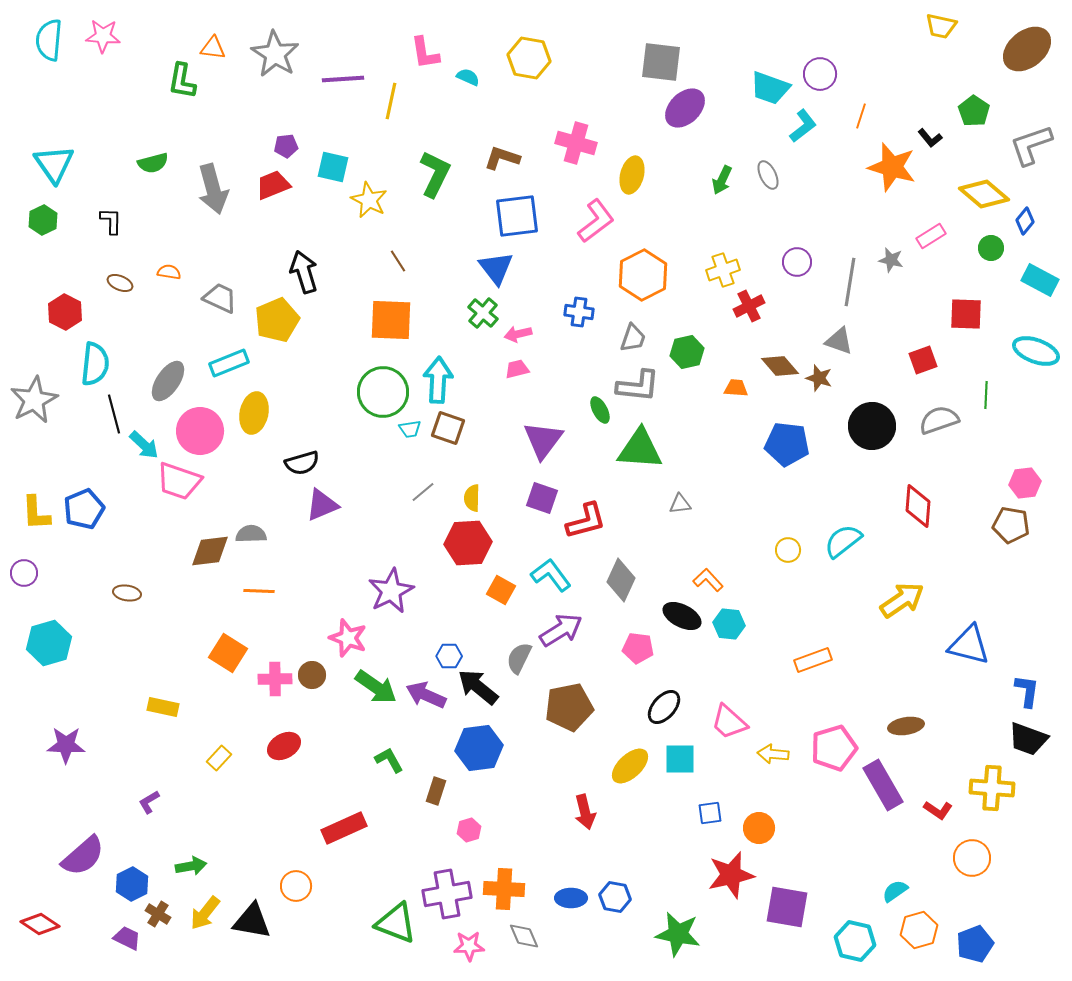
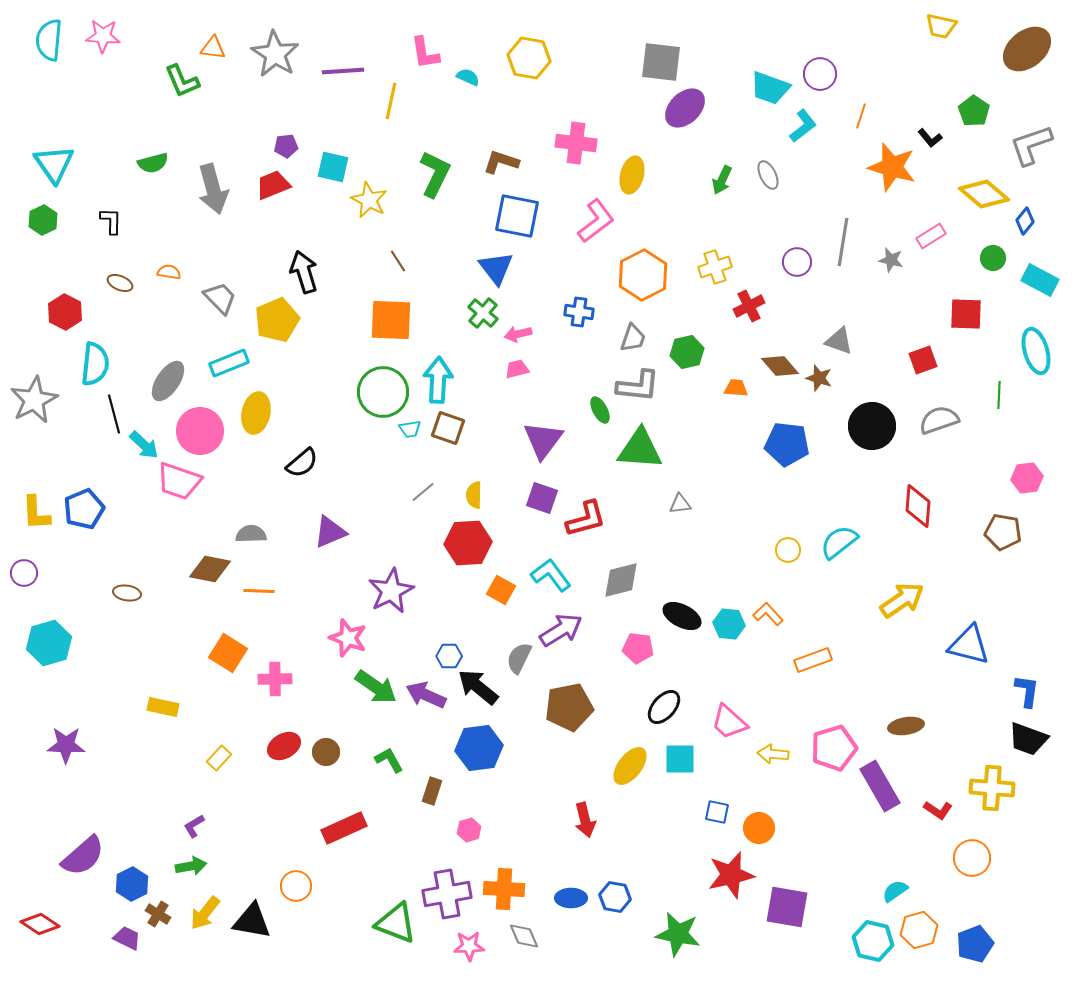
purple line at (343, 79): moved 8 px up
green L-shape at (182, 81): rotated 33 degrees counterclockwise
pink cross at (576, 143): rotated 9 degrees counterclockwise
brown L-shape at (502, 158): moved 1 px left, 4 px down
blue square at (517, 216): rotated 18 degrees clockwise
green circle at (991, 248): moved 2 px right, 10 px down
yellow cross at (723, 270): moved 8 px left, 3 px up
gray line at (850, 282): moved 7 px left, 40 px up
gray trapezoid at (220, 298): rotated 21 degrees clockwise
cyan ellipse at (1036, 351): rotated 54 degrees clockwise
green line at (986, 395): moved 13 px right
yellow ellipse at (254, 413): moved 2 px right
black semicircle at (302, 463): rotated 24 degrees counterclockwise
pink hexagon at (1025, 483): moved 2 px right, 5 px up
yellow semicircle at (472, 498): moved 2 px right, 3 px up
purple triangle at (322, 505): moved 8 px right, 27 px down
red L-shape at (586, 521): moved 2 px up
brown pentagon at (1011, 525): moved 8 px left, 7 px down
cyan semicircle at (843, 541): moved 4 px left, 1 px down
brown diamond at (210, 551): moved 18 px down; rotated 18 degrees clockwise
gray diamond at (621, 580): rotated 51 degrees clockwise
orange L-shape at (708, 580): moved 60 px right, 34 px down
brown circle at (312, 675): moved 14 px right, 77 px down
yellow ellipse at (630, 766): rotated 9 degrees counterclockwise
purple rectangle at (883, 785): moved 3 px left, 1 px down
brown rectangle at (436, 791): moved 4 px left
purple L-shape at (149, 802): moved 45 px right, 24 px down
red arrow at (585, 812): moved 8 px down
blue square at (710, 813): moved 7 px right, 1 px up; rotated 20 degrees clockwise
cyan hexagon at (855, 941): moved 18 px right
